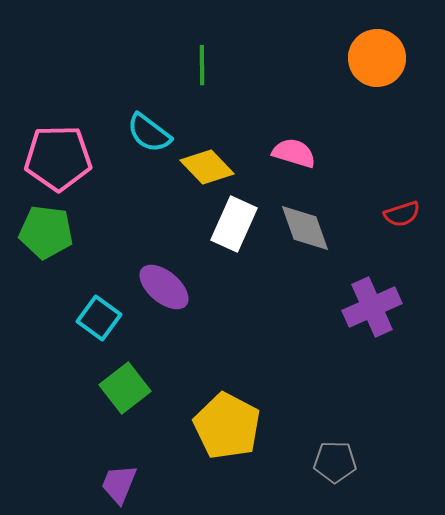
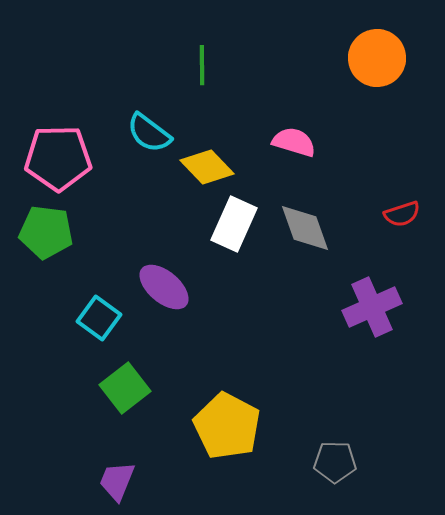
pink semicircle: moved 11 px up
purple trapezoid: moved 2 px left, 3 px up
